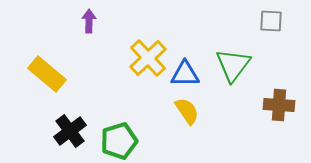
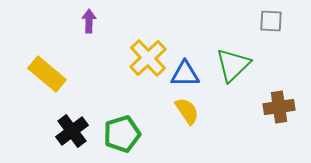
green triangle: rotated 9 degrees clockwise
brown cross: moved 2 px down; rotated 12 degrees counterclockwise
black cross: moved 2 px right
green pentagon: moved 3 px right, 7 px up
